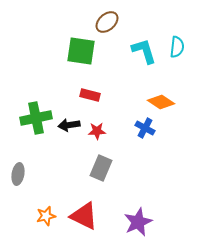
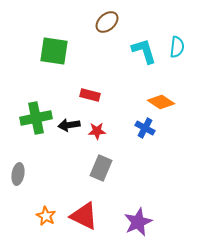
green square: moved 27 px left
orange star: rotated 30 degrees counterclockwise
